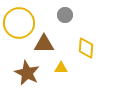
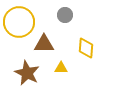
yellow circle: moved 1 px up
